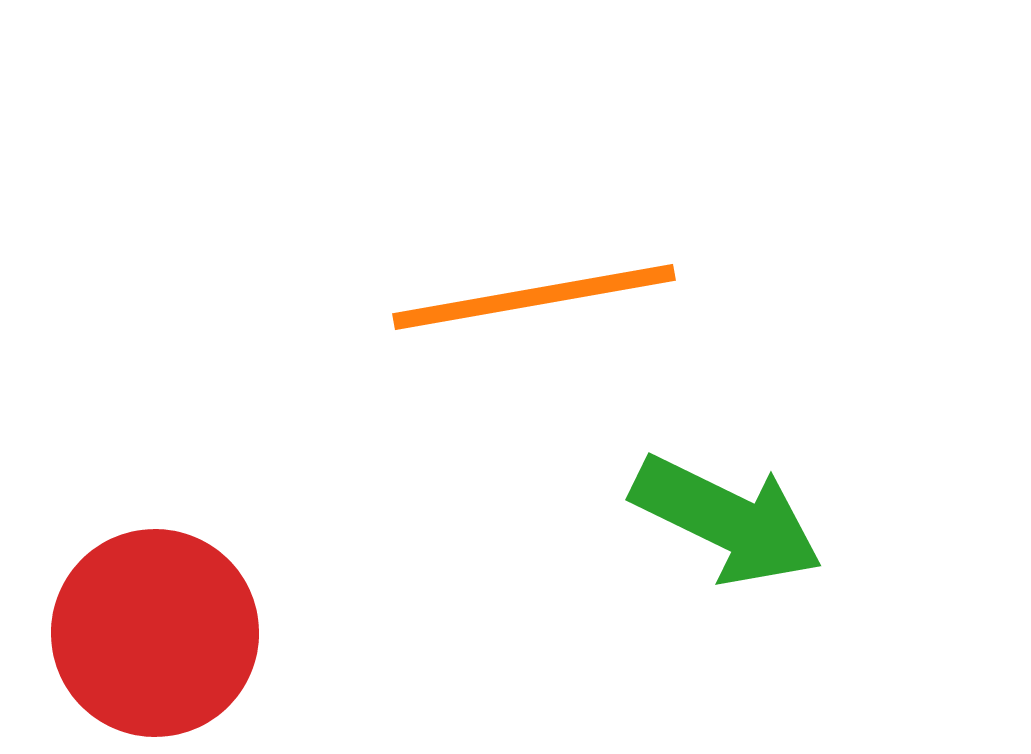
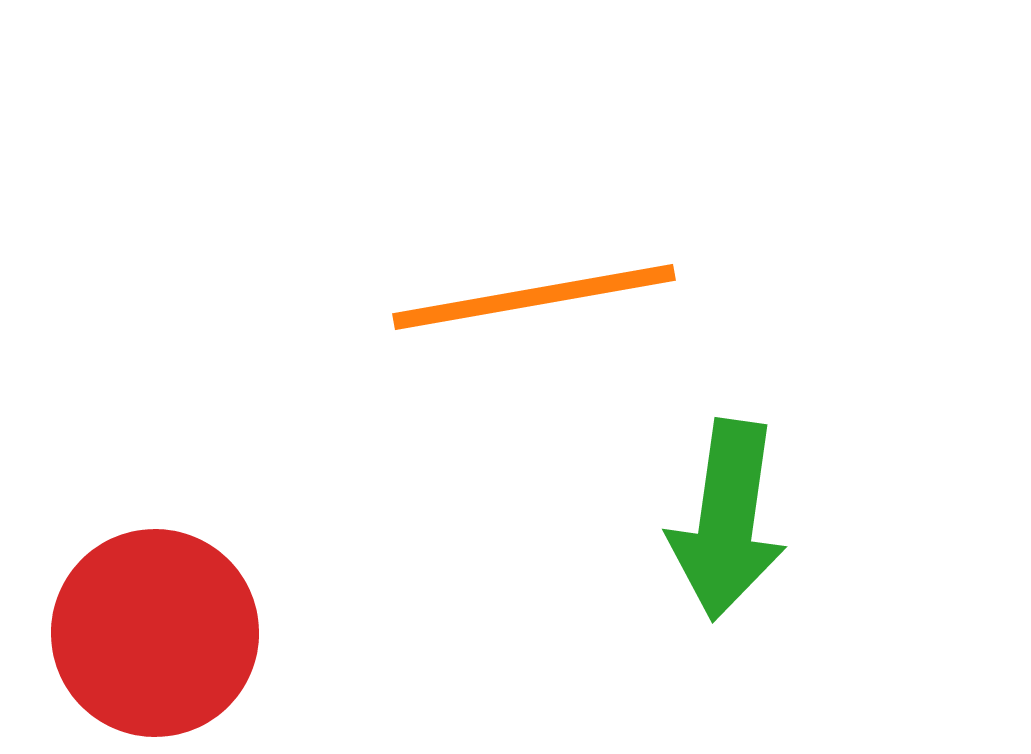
green arrow: rotated 72 degrees clockwise
